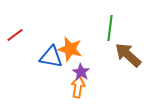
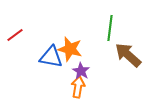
purple star: moved 1 px up
